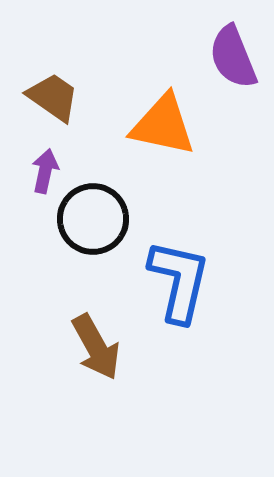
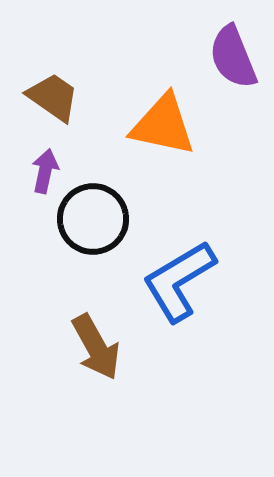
blue L-shape: rotated 134 degrees counterclockwise
